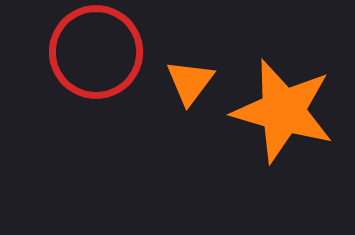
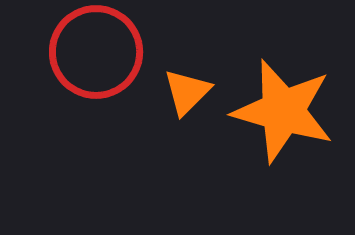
orange triangle: moved 3 px left, 10 px down; rotated 8 degrees clockwise
